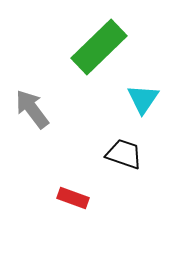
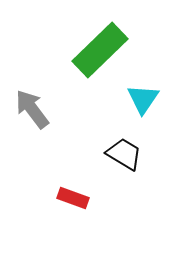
green rectangle: moved 1 px right, 3 px down
black trapezoid: rotated 12 degrees clockwise
